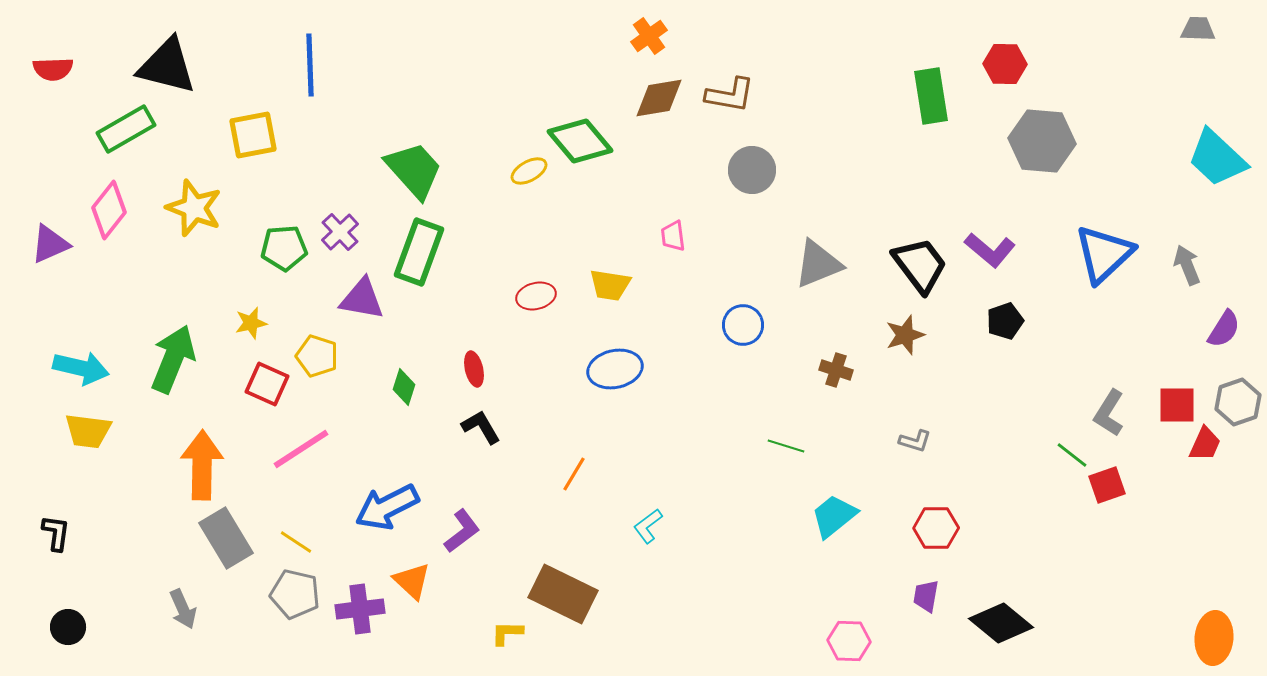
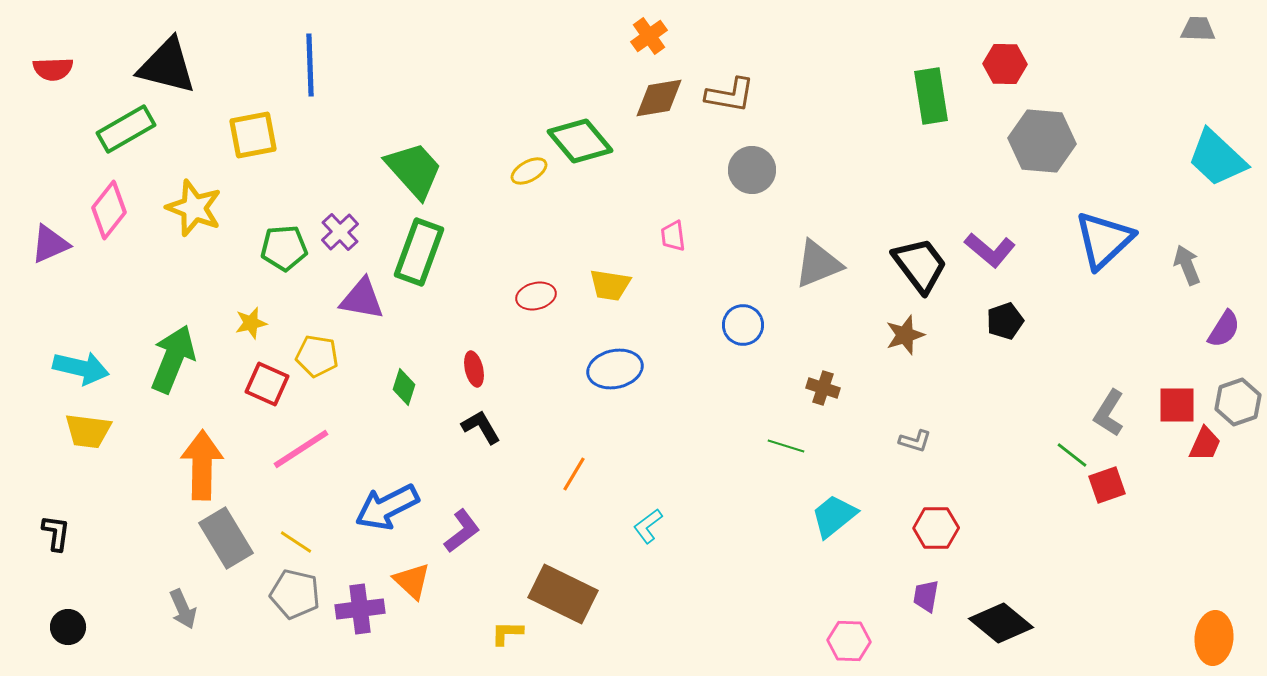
blue triangle at (1104, 254): moved 14 px up
yellow pentagon at (317, 356): rotated 9 degrees counterclockwise
brown cross at (836, 370): moved 13 px left, 18 px down
